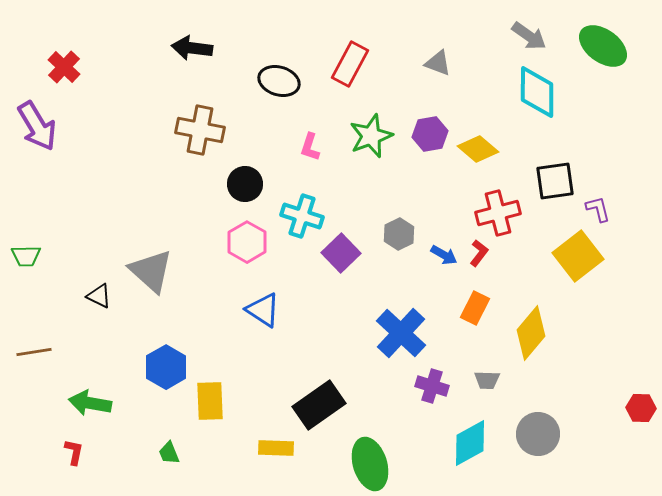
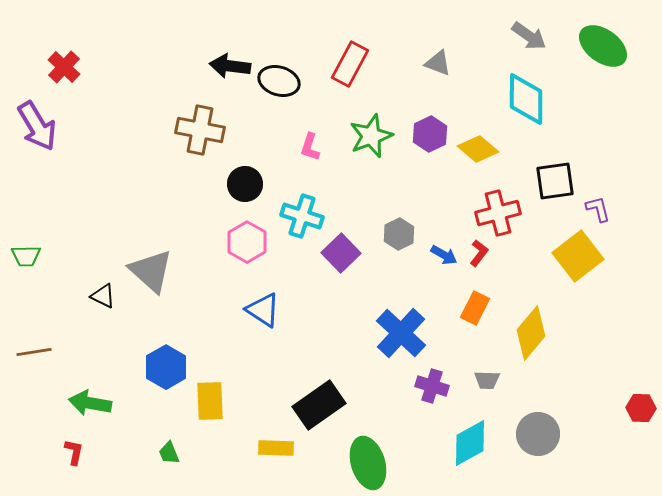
black arrow at (192, 48): moved 38 px right, 18 px down
cyan diamond at (537, 92): moved 11 px left, 7 px down
purple hexagon at (430, 134): rotated 16 degrees counterclockwise
black triangle at (99, 296): moved 4 px right
green ellipse at (370, 464): moved 2 px left, 1 px up
